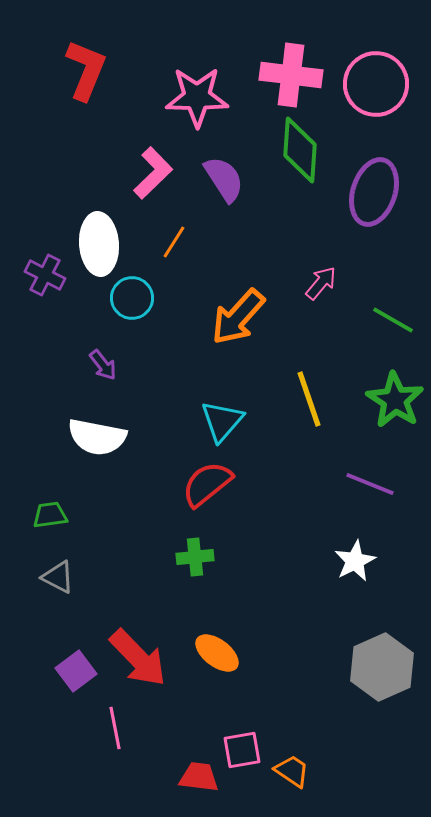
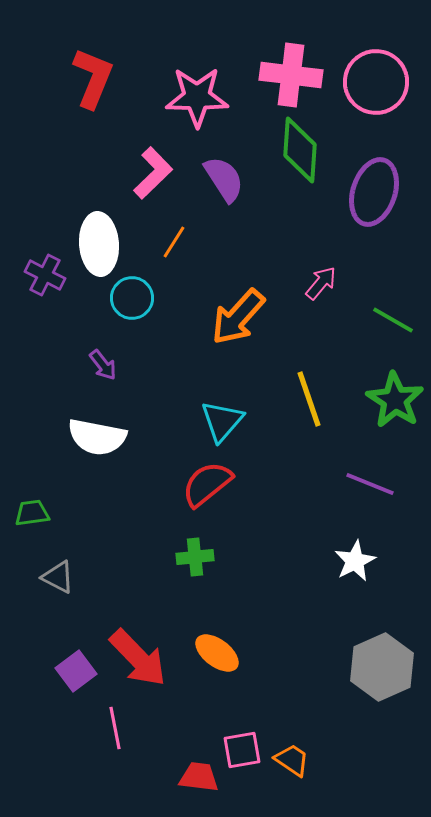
red L-shape: moved 7 px right, 8 px down
pink circle: moved 2 px up
green trapezoid: moved 18 px left, 2 px up
orange trapezoid: moved 11 px up
